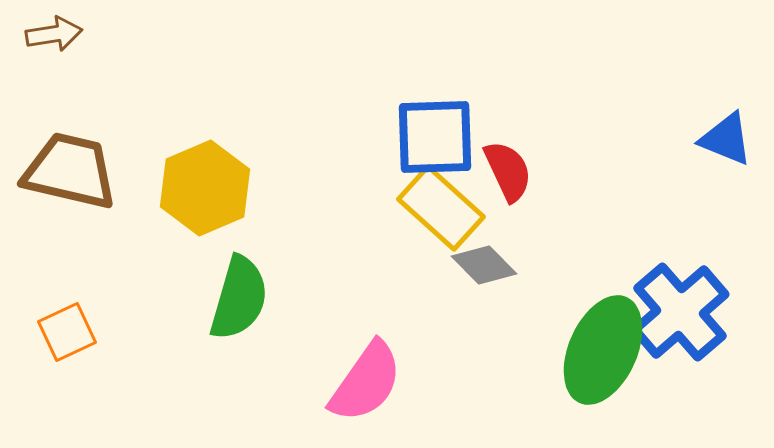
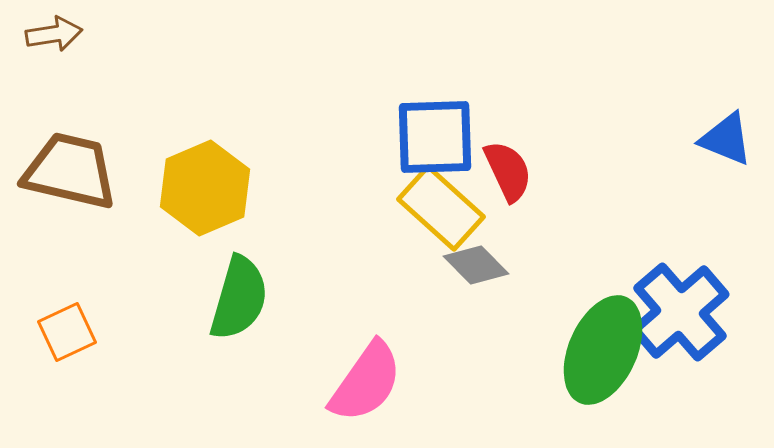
gray diamond: moved 8 px left
